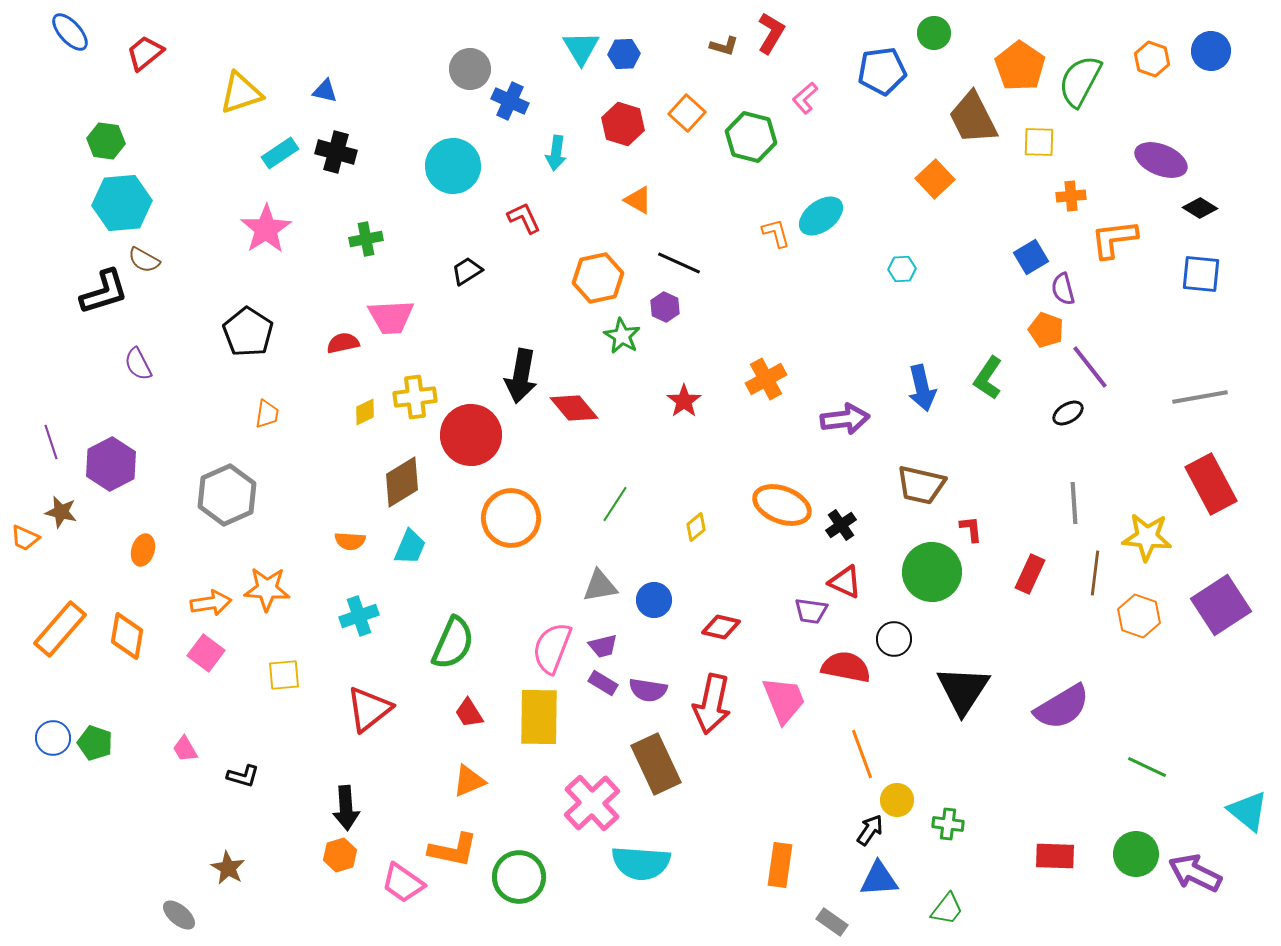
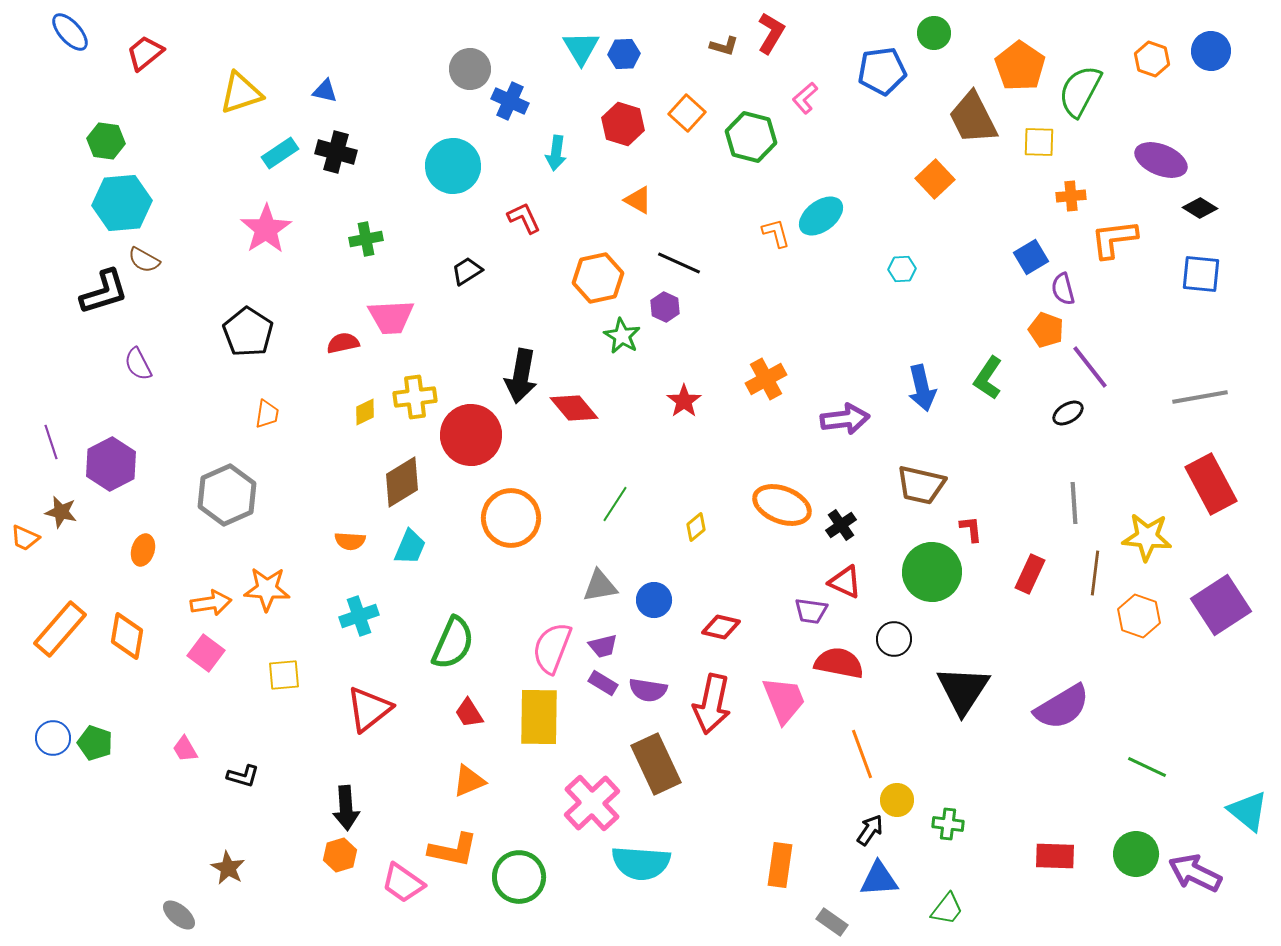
green semicircle at (1080, 81): moved 10 px down
red semicircle at (846, 667): moved 7 px left, 4 px up
